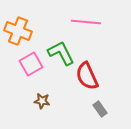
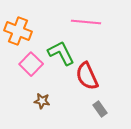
pink square: rotated 15 degrees counterclockwise
